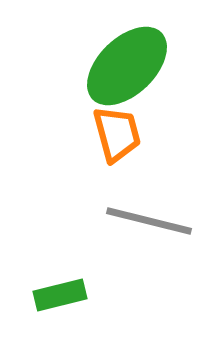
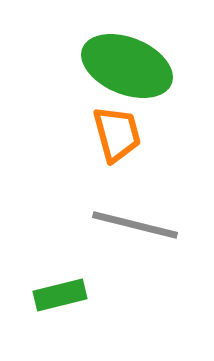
green ellipse: rotated 66 degrees clockwise
gray line: moved 14 px left, 4 px down
